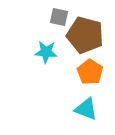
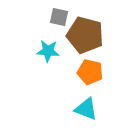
cyan star: moved 2 px right, 1 px up
orange pentagon: rotated 20 degrees counterclockwise
